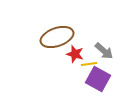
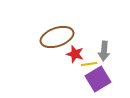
gray arrow: rotated 54 degrees clockwise
purple square: rotated 30 degrees clockwise
